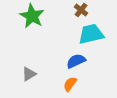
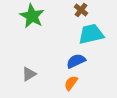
orange semicircle: moved 1 px right, 1 px up
